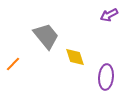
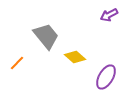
yellow diamond: rotated 30 degrees counterclockwise
orange line: moved 4 px right, 1 px up
purple ellipse: rotated 25 degrees clockwise
